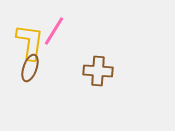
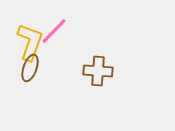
pink line: rotated 12 degrees clockwise
yellow L-shape: rotated 12 degrees clockwise
